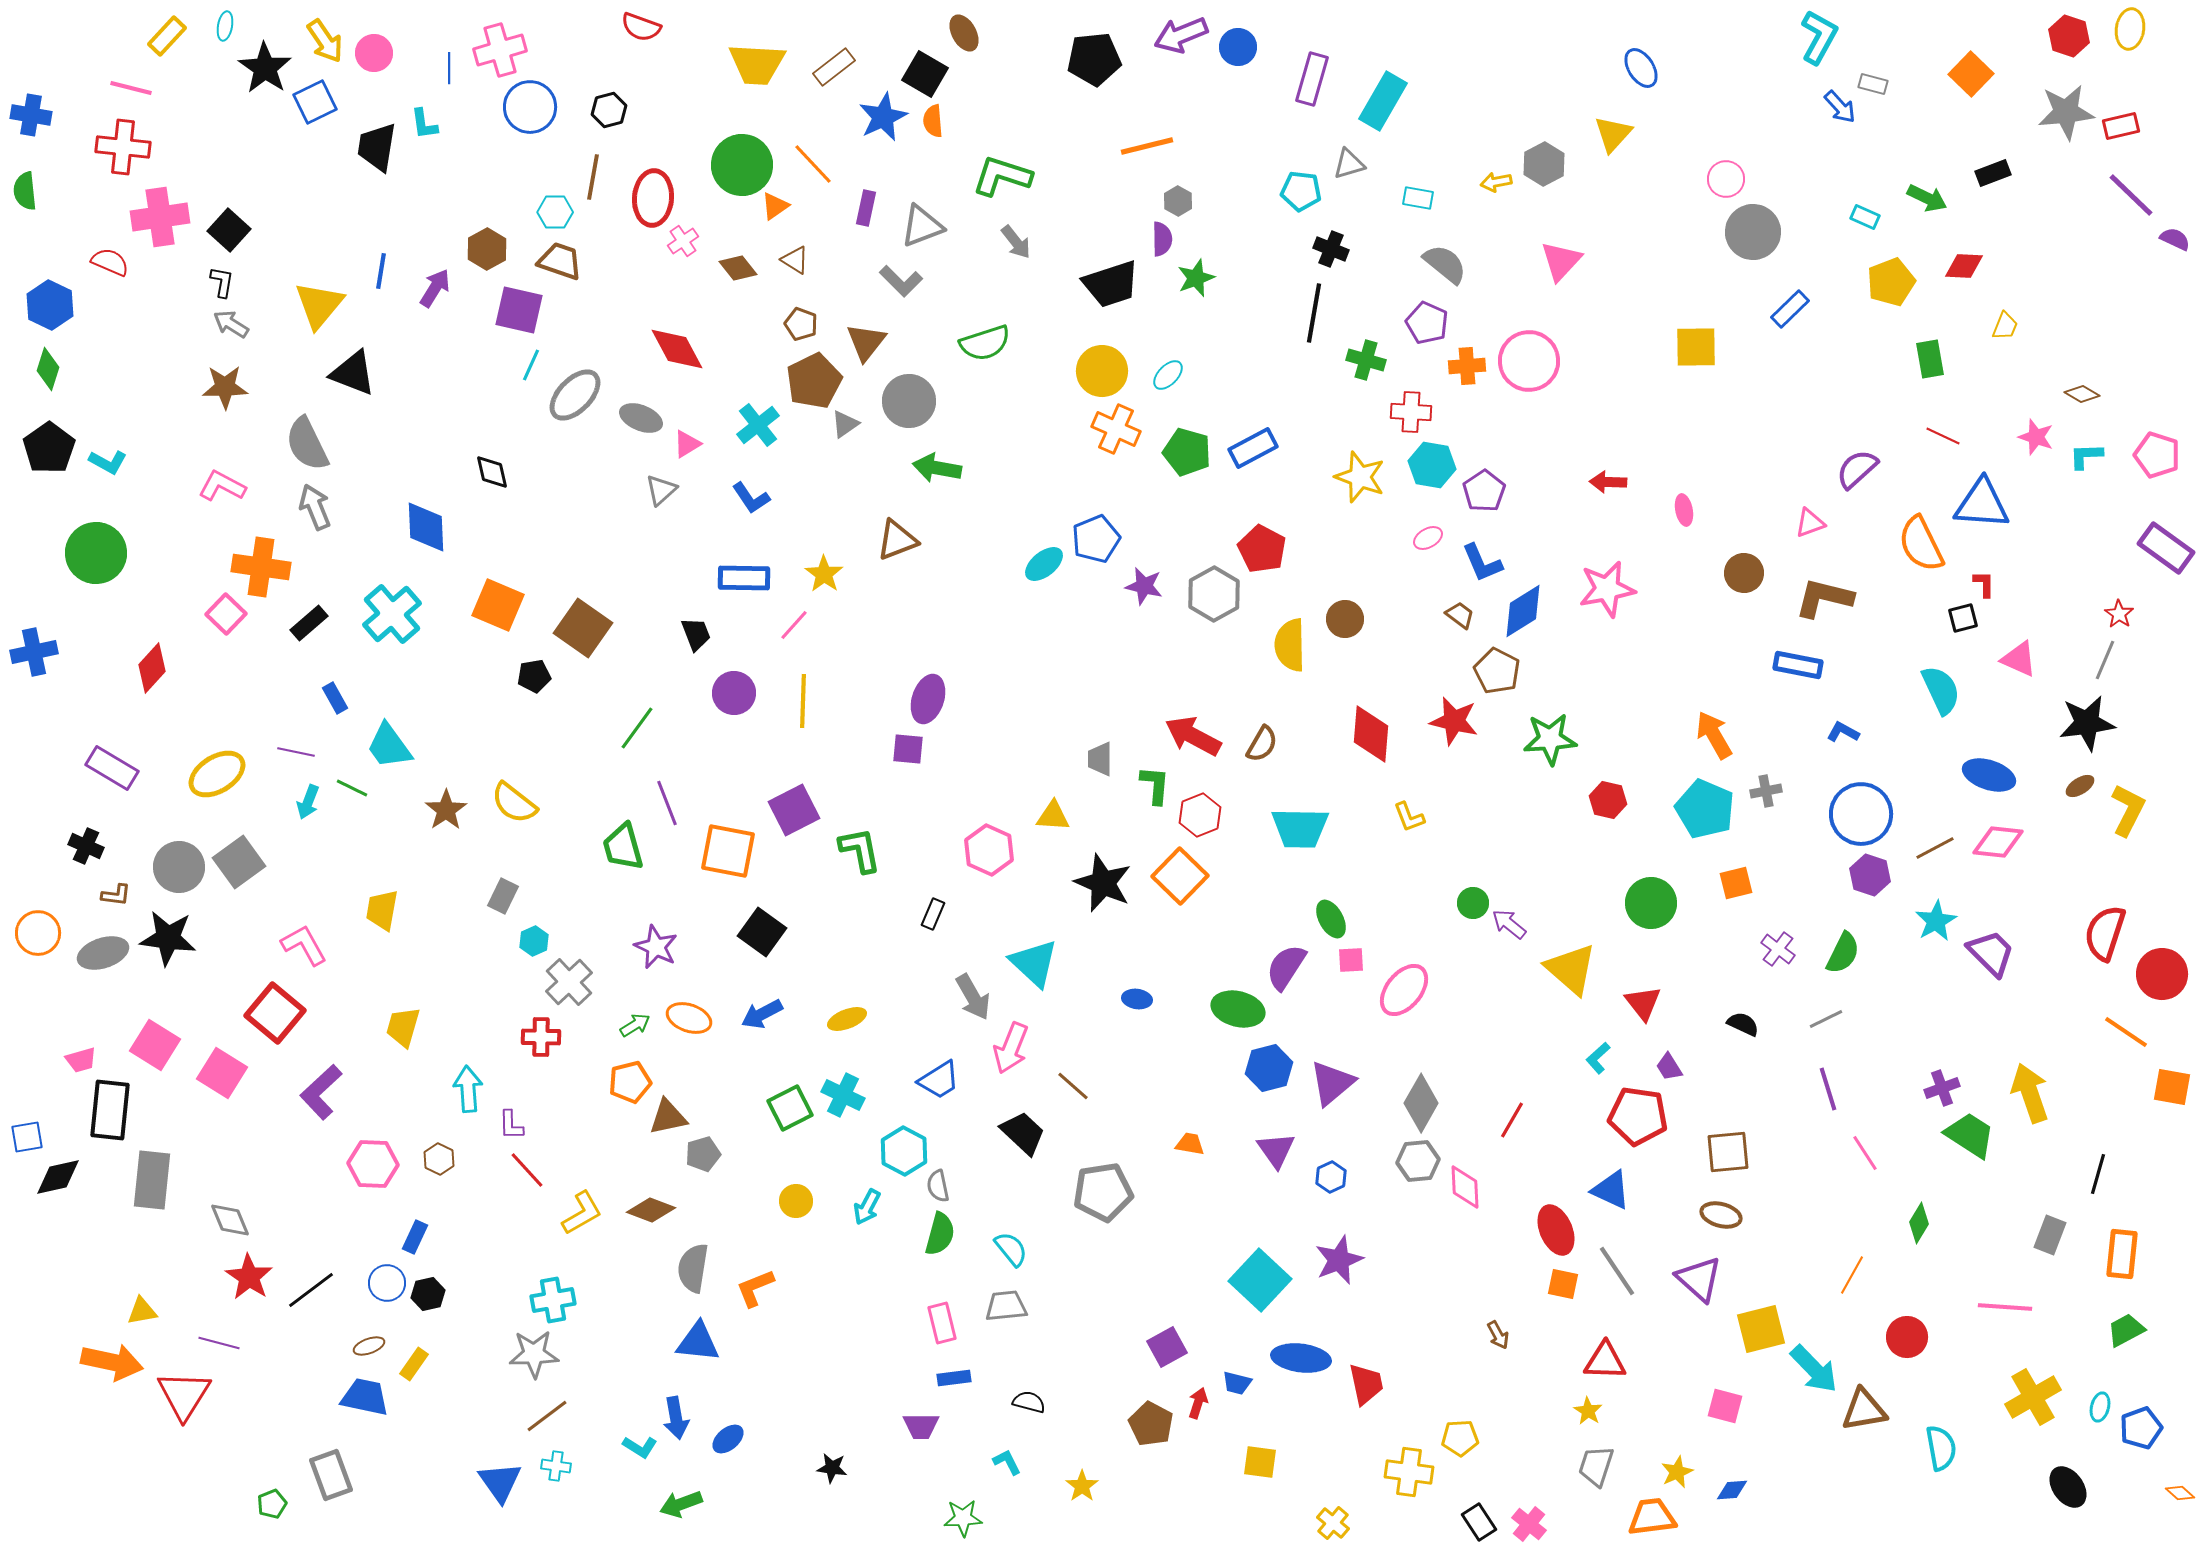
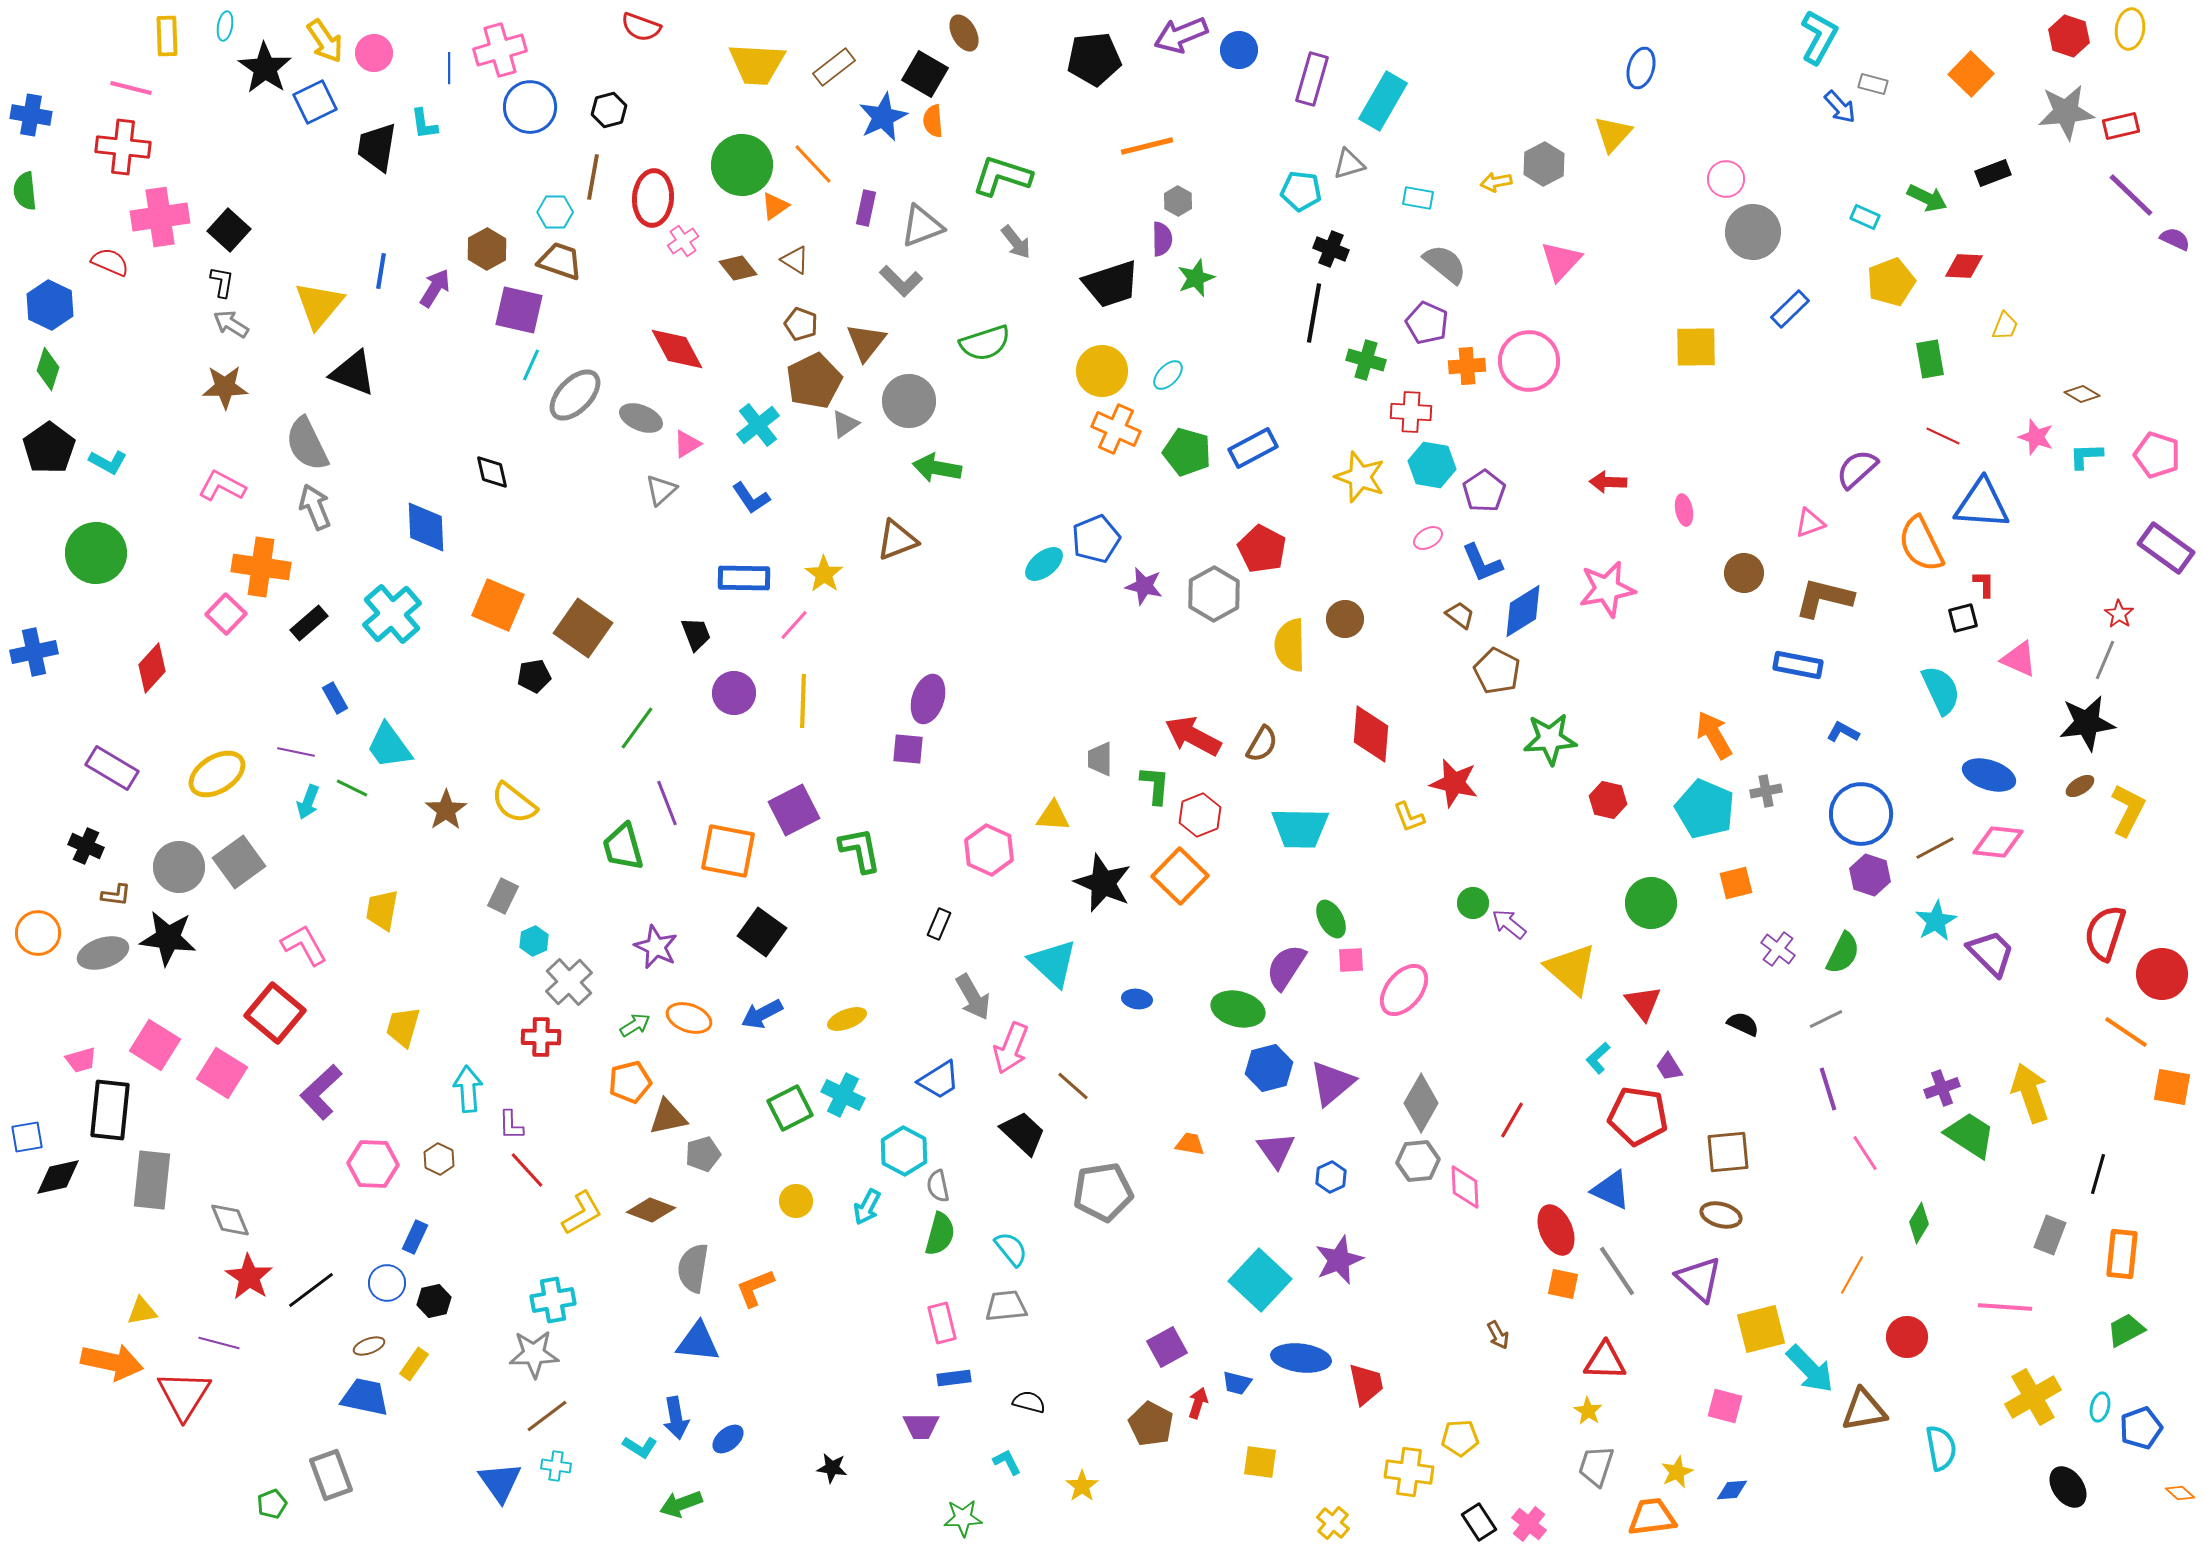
yellow rectangle at (167, 36): rotated 45 degrees counterclockwise
blue circle at (1238, 47): moved 1 px right, 3 px down
blue ellipse at (1641, 68): rotated 48 degrees clockwise
red star at (1454, 721): moved 62 px down
black rectangle at (933, 914): moved 6 px right, 10 px down
cyan triangle at (1034, 963): moved 19 px right
black hexagon at (428, 1294): moved 6 px right, 7 px down
cyan arrow at (1814, 1369): moved 4 px left
